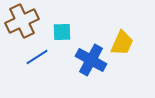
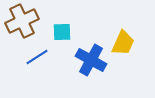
yellow trapezoid: moved 1 px right
